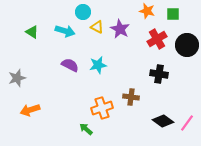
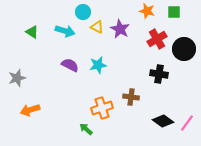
green square: moved 1 px right, 2 px up
black circle: moved 3 px left, 4 px down
